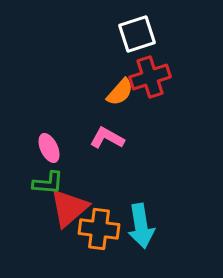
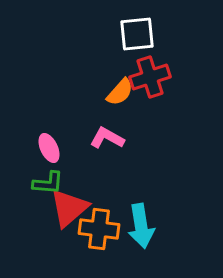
white square: rotated 12 degrees clockwise
